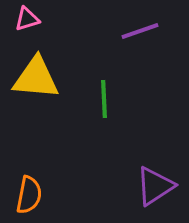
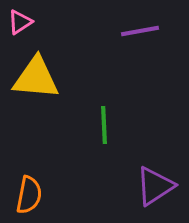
pink triangle: moved 7 px left, 3 px down; rotated 16 degrees counterclockwise
purple line: rotated 9 degrees clockwise
green line: moved 26 px down
